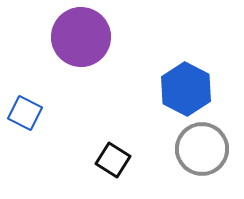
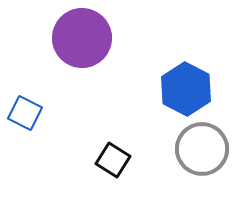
purple circle: moved 1 px right, 1 px down
